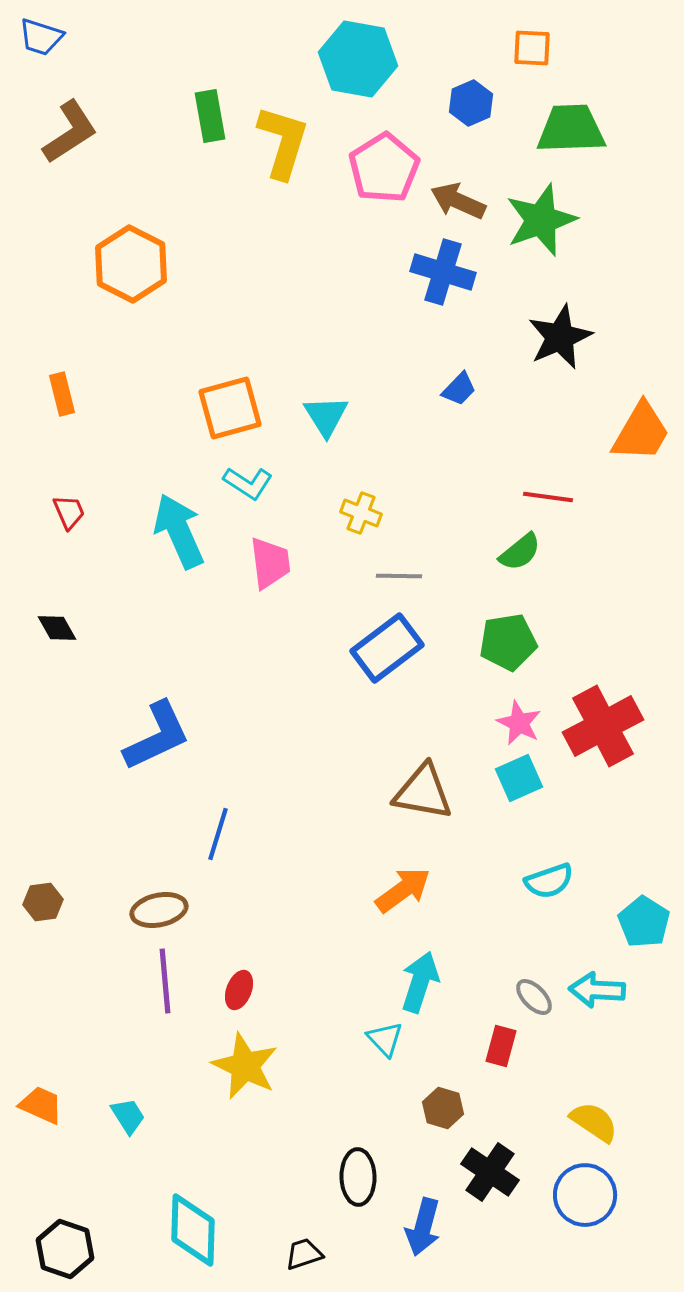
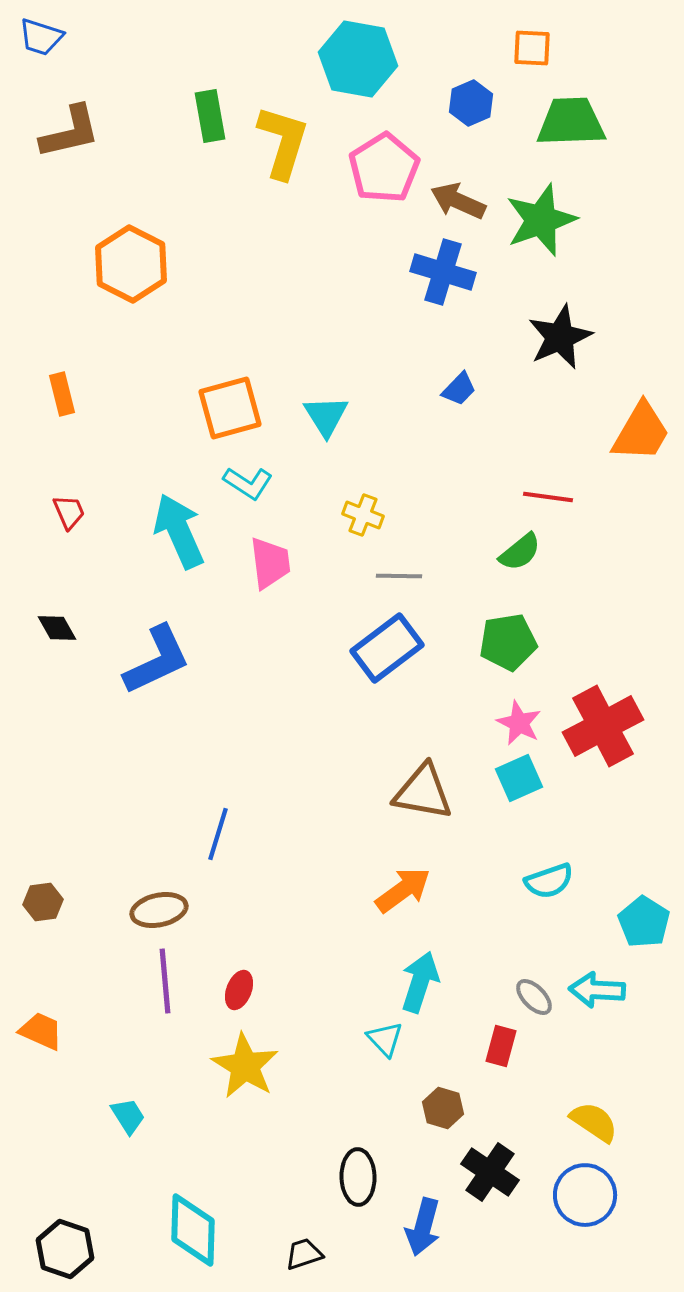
green trapezoid at (571, 129): moved 7 px up
brown L-shape at (70, 132): rotated 20 degrees clockwise
yellow cross at (361, 513): moved 2 px right, 2 px down
blue L-shape at (157, 736): moved 76 px up
yellow star at (245, 1066): rotated 6 degrees clockwise
orange trapezoid at (41, 1105): moved 74 px up
